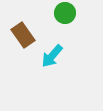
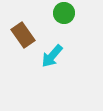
green circle: moved 1 px left
